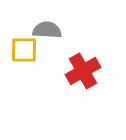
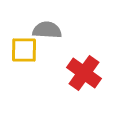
red cross: moved 1 px right, 2 px down; rotated 24 degrees counterclockwise
